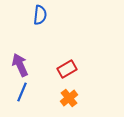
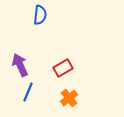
red rectangle: moved 4 px left, 1 px up
blue line: moved 6 px right
